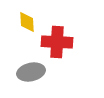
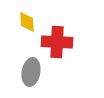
gray ellipse: rotated 68 degrees counterclockwise
